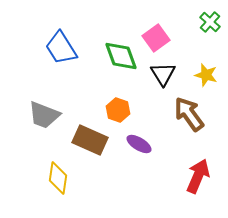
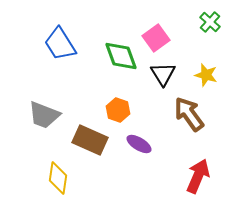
blue trapezoid: moved 1 px left, 4 px up
